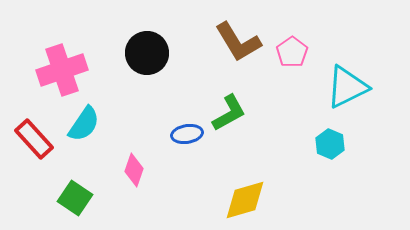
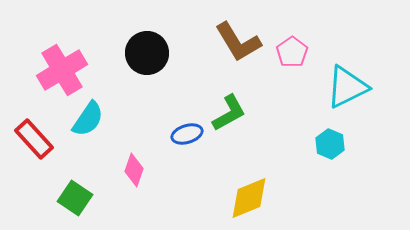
pink cross: rotated 12 degrees counterclockwise
cyan semicircle: moved 4 px right, 5 px up
blue ellipse: rotated 8 degrees counterclockwise
yellow diamond: moved 4 px right, 2 px up; rotated 6 degrees counterclockwise
